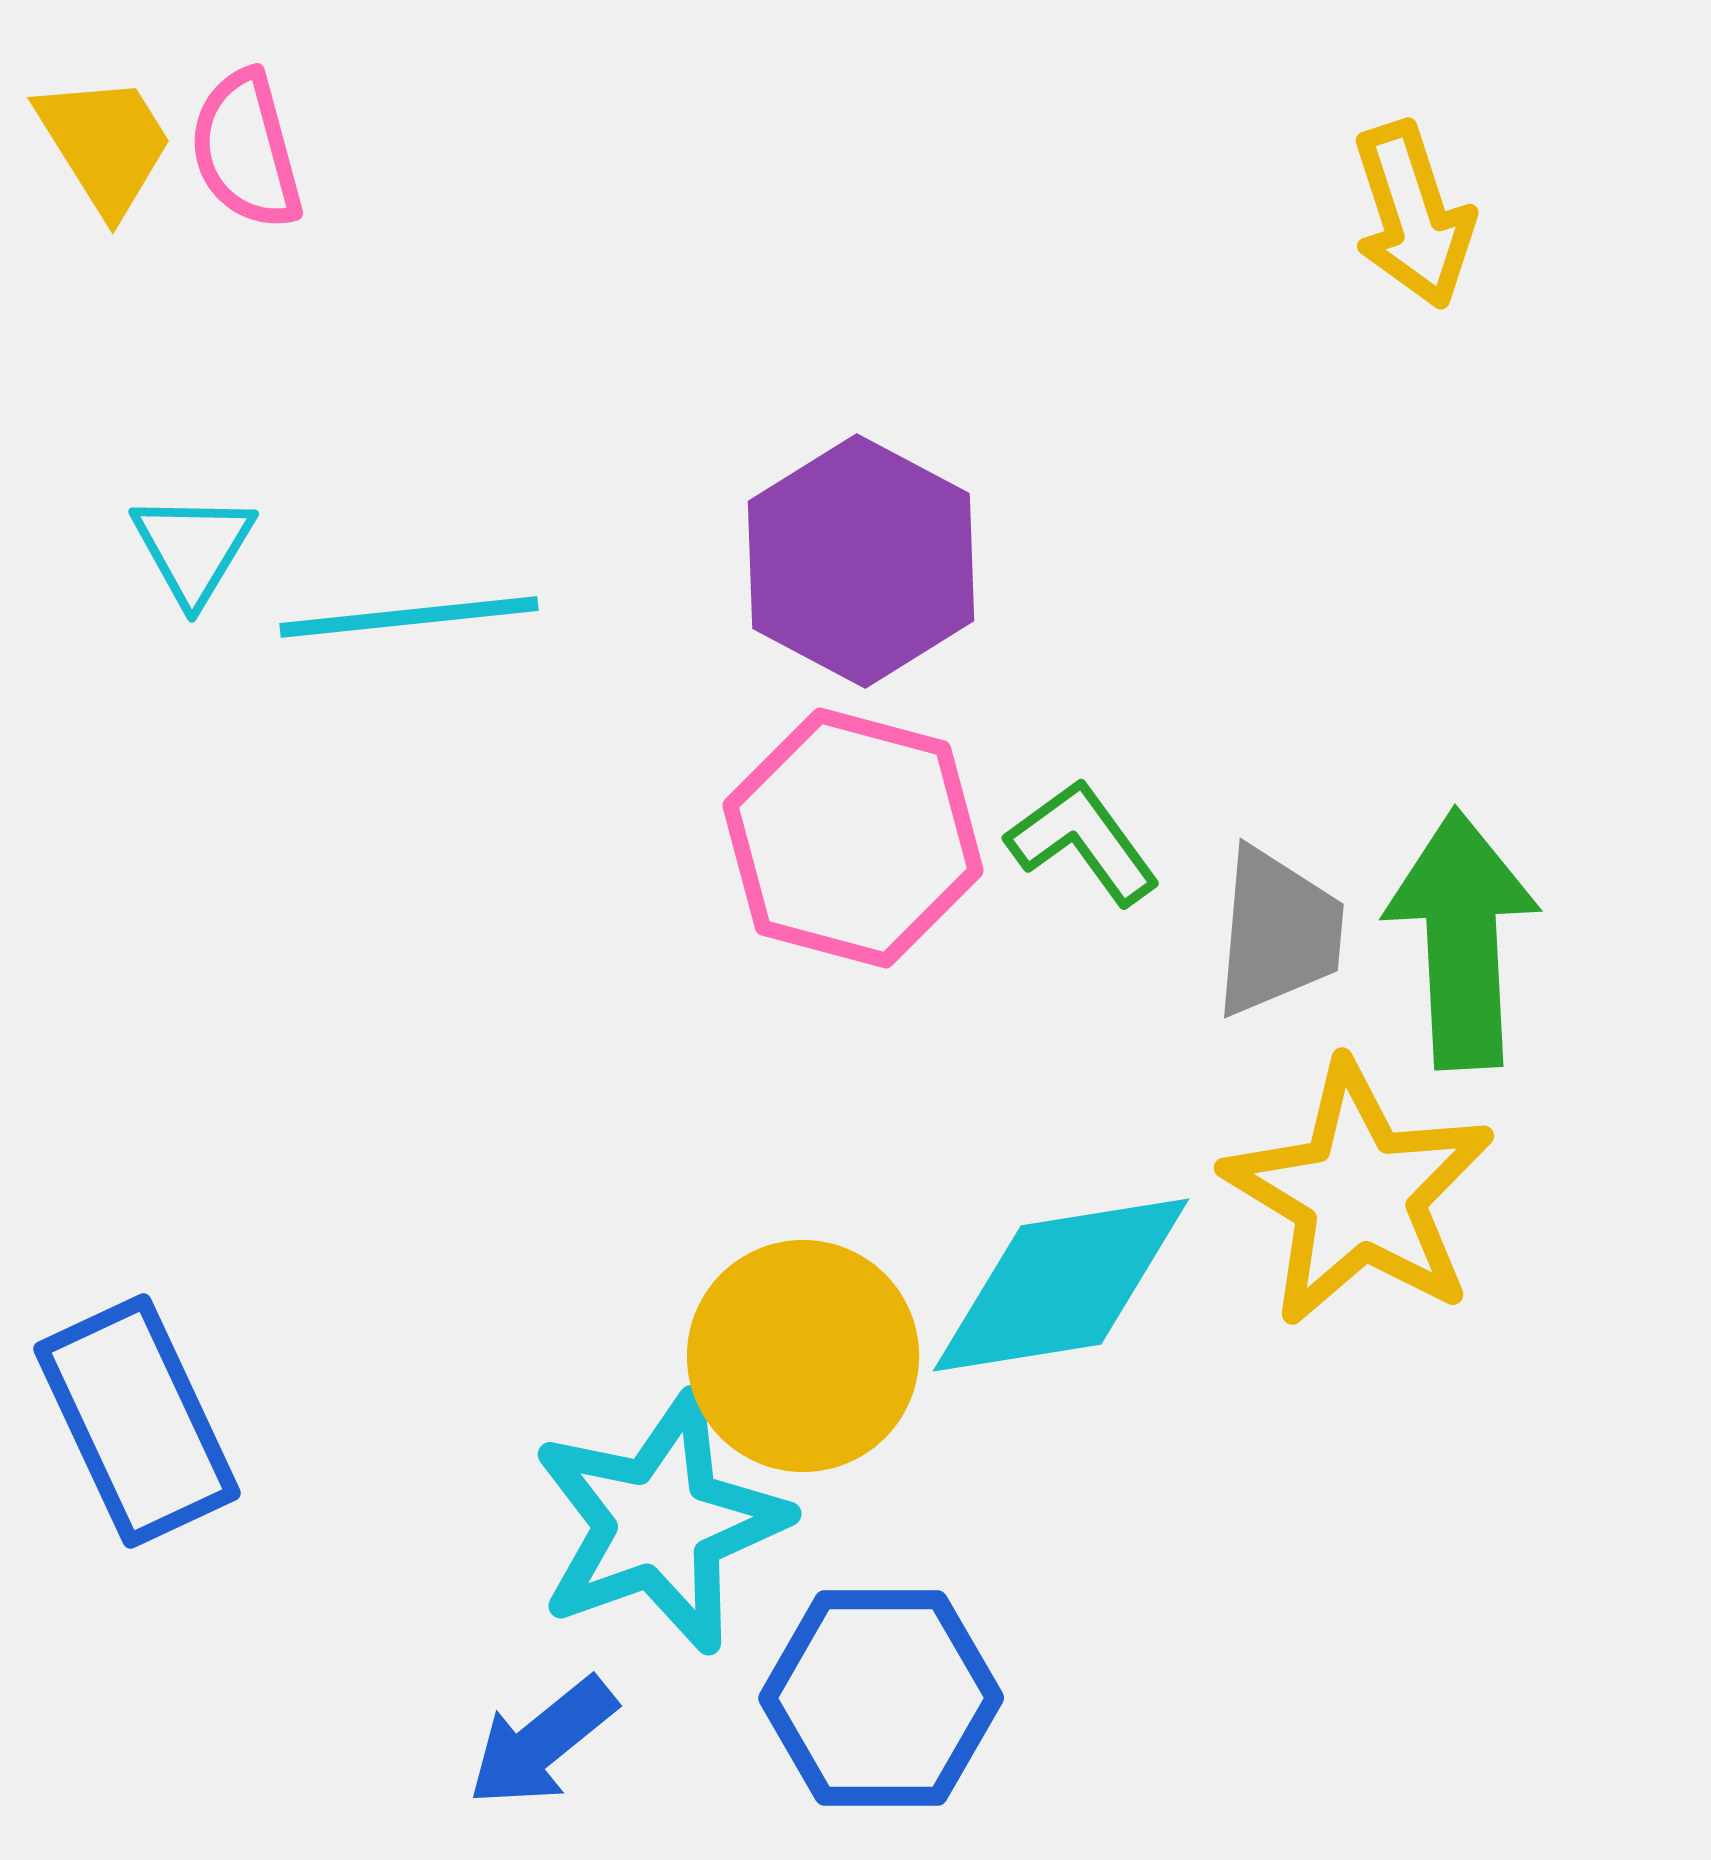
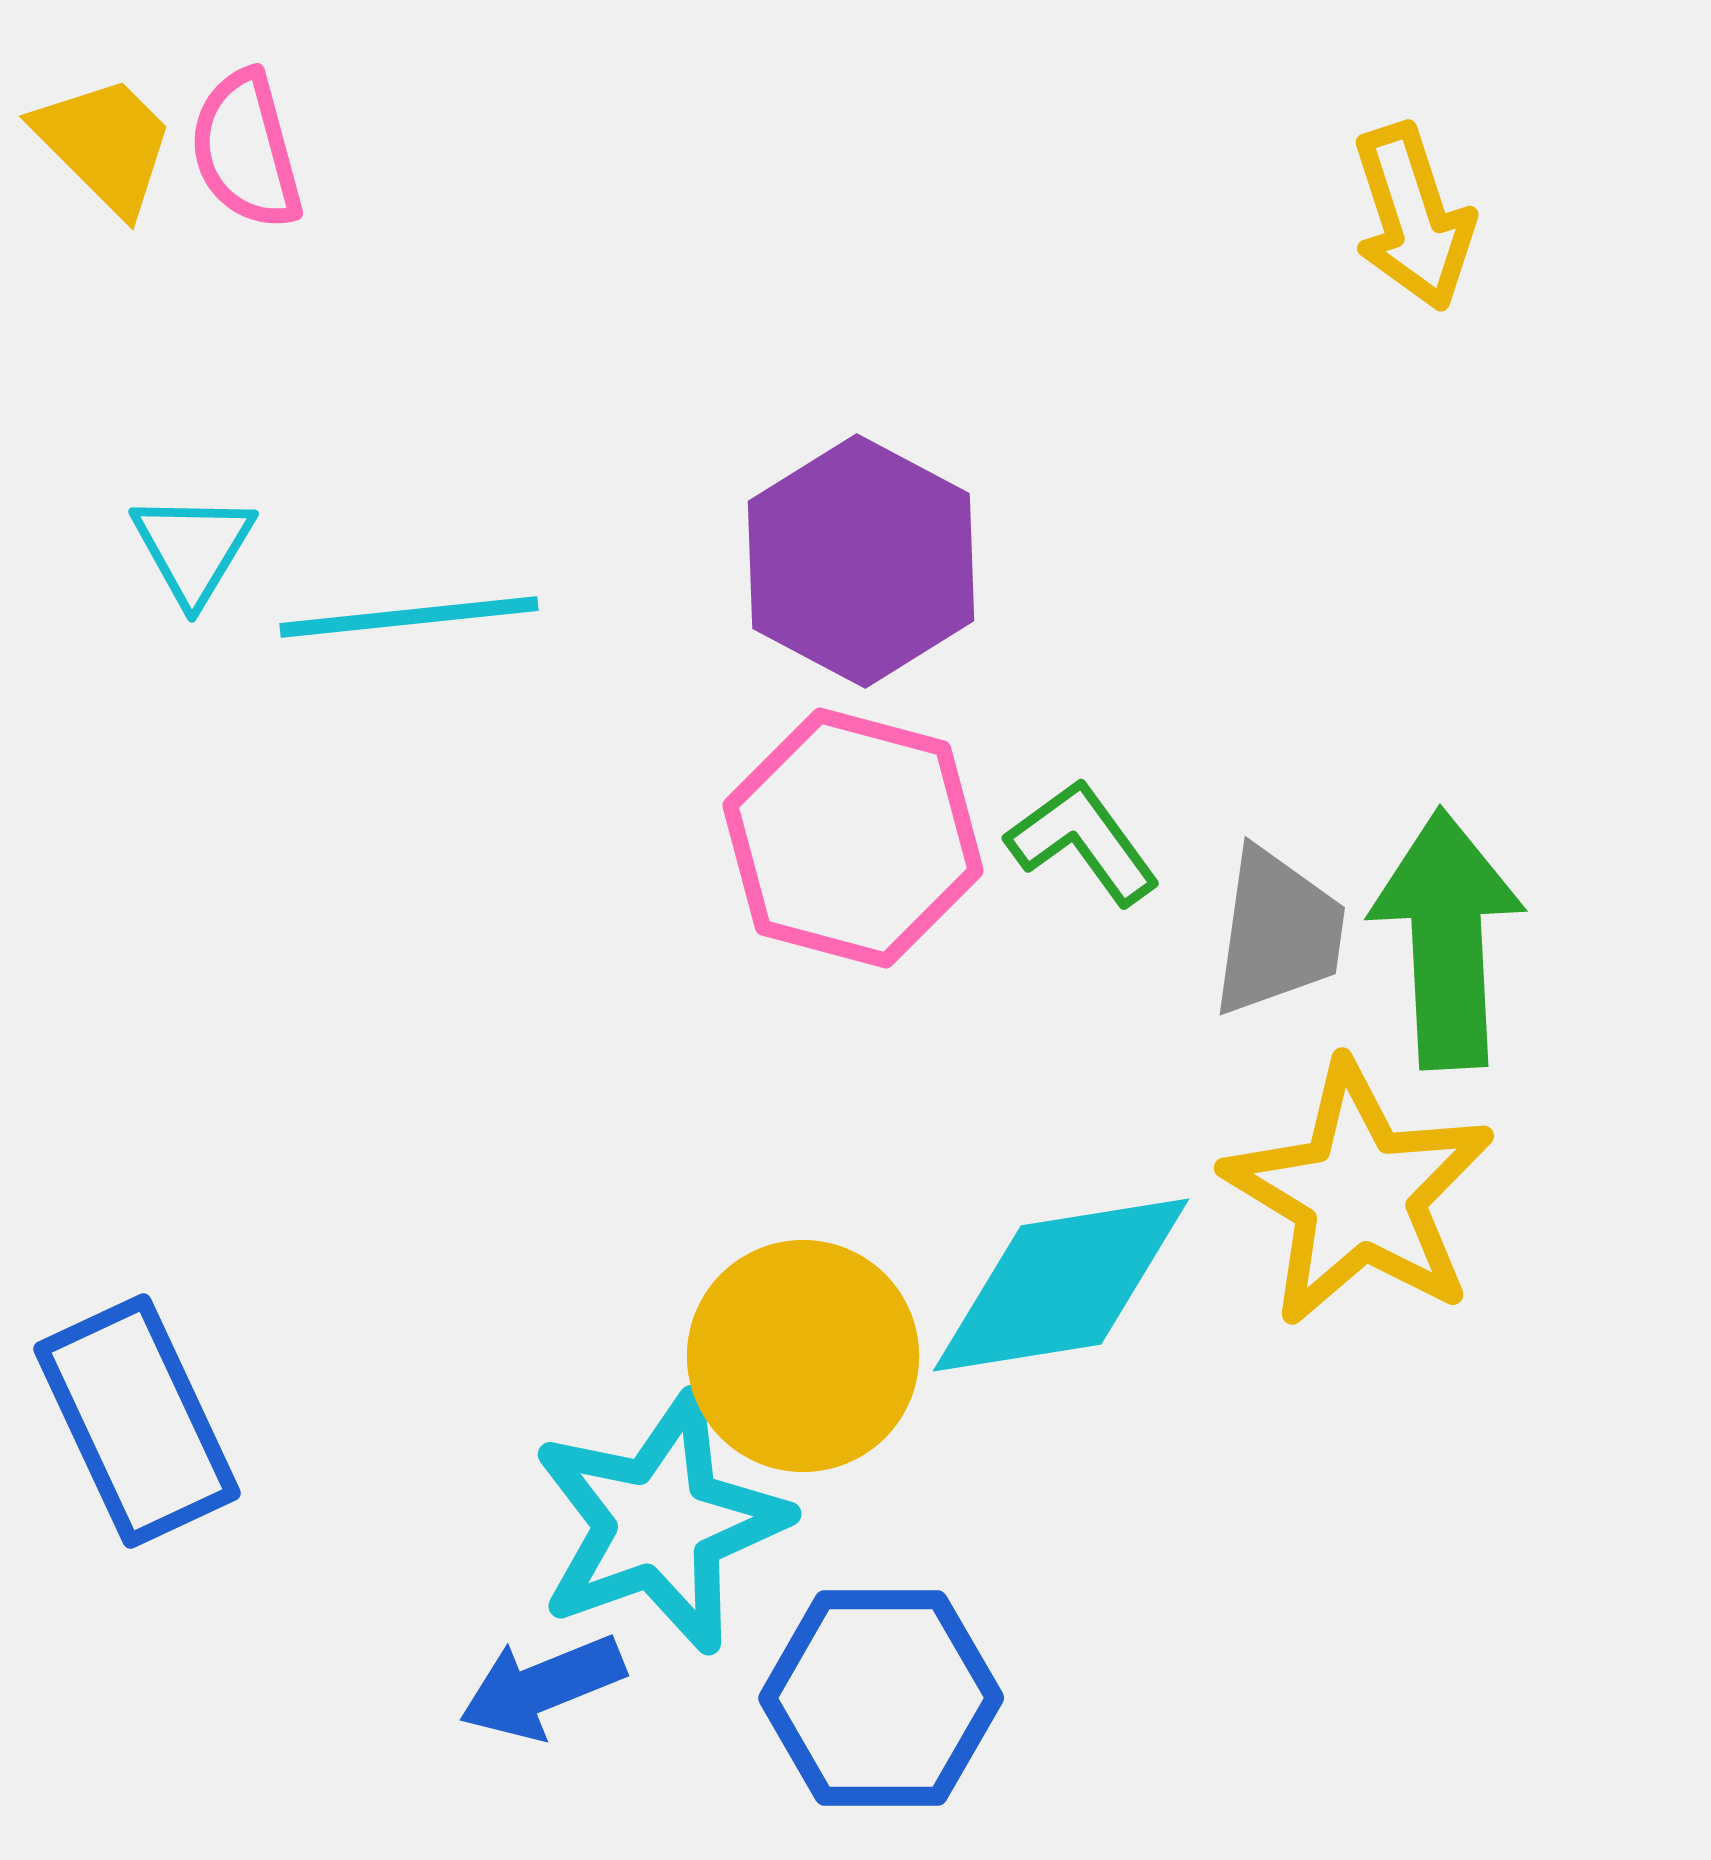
yellow trapezoid: rotated 13 degrees counterclockwise
yellow arrow: moved 2 px down
gray trapezoid: rotated 3 degrees clockwise
green arrow: moved 15 px left
blue arrow: moved 55 px up; rotated 17 degrees clockwise
